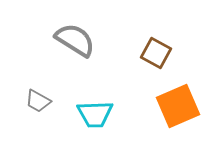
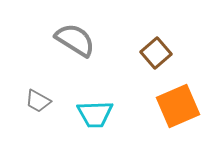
brown square: rotated 20 degrees clockwise
